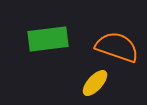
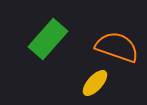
green rectangle: rotated 42 degrees counterclockwise
